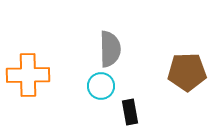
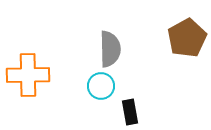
brown pentagon: moved 34 px up; rotated 27 degrees counterclockwise
